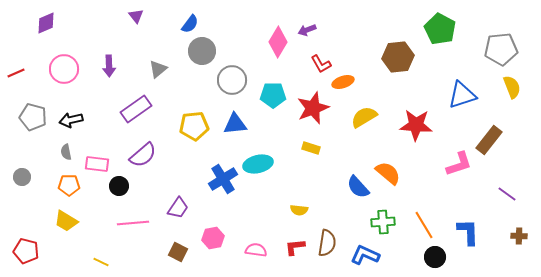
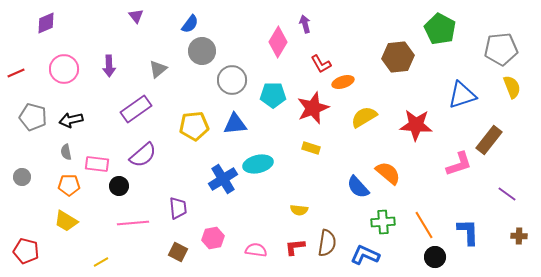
purple arrow at (307, 30): moved 2 px left, 6 px up; rotated 96 degrees clockwise
purple trapezoid at (178, 208): rotated 40 degrees counterclockwise
yellow line at (101, 262): rotated 56 degrees counterclockwise
